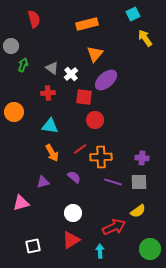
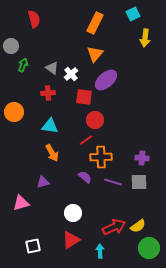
orange rectangle: moved 8 px right, 1 px up; rotated 50 degrees counterclockwise
yellow arrow: rotated 138 degrees counterclockwise
red line: moved 6 px right, 9 px up
purple semicircle: moved 11 px right
yellow semicircle: moved 15 px down
green circle: moved 1 px left, 1 px up
